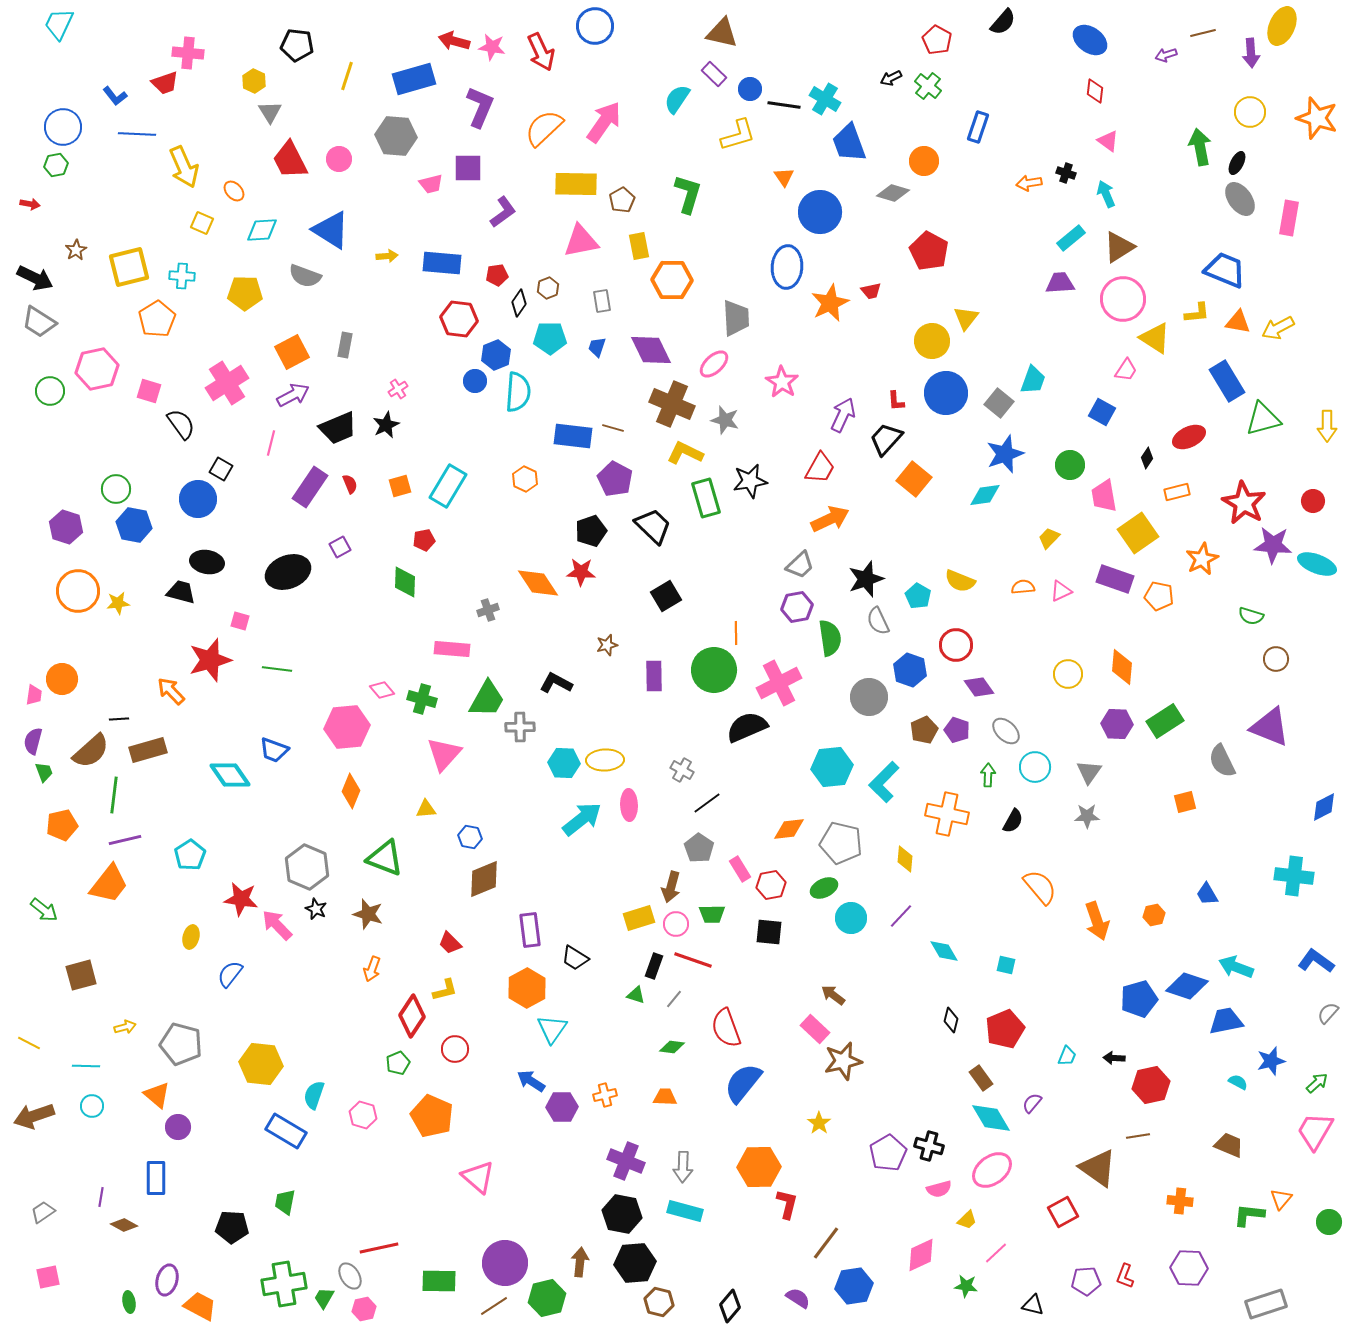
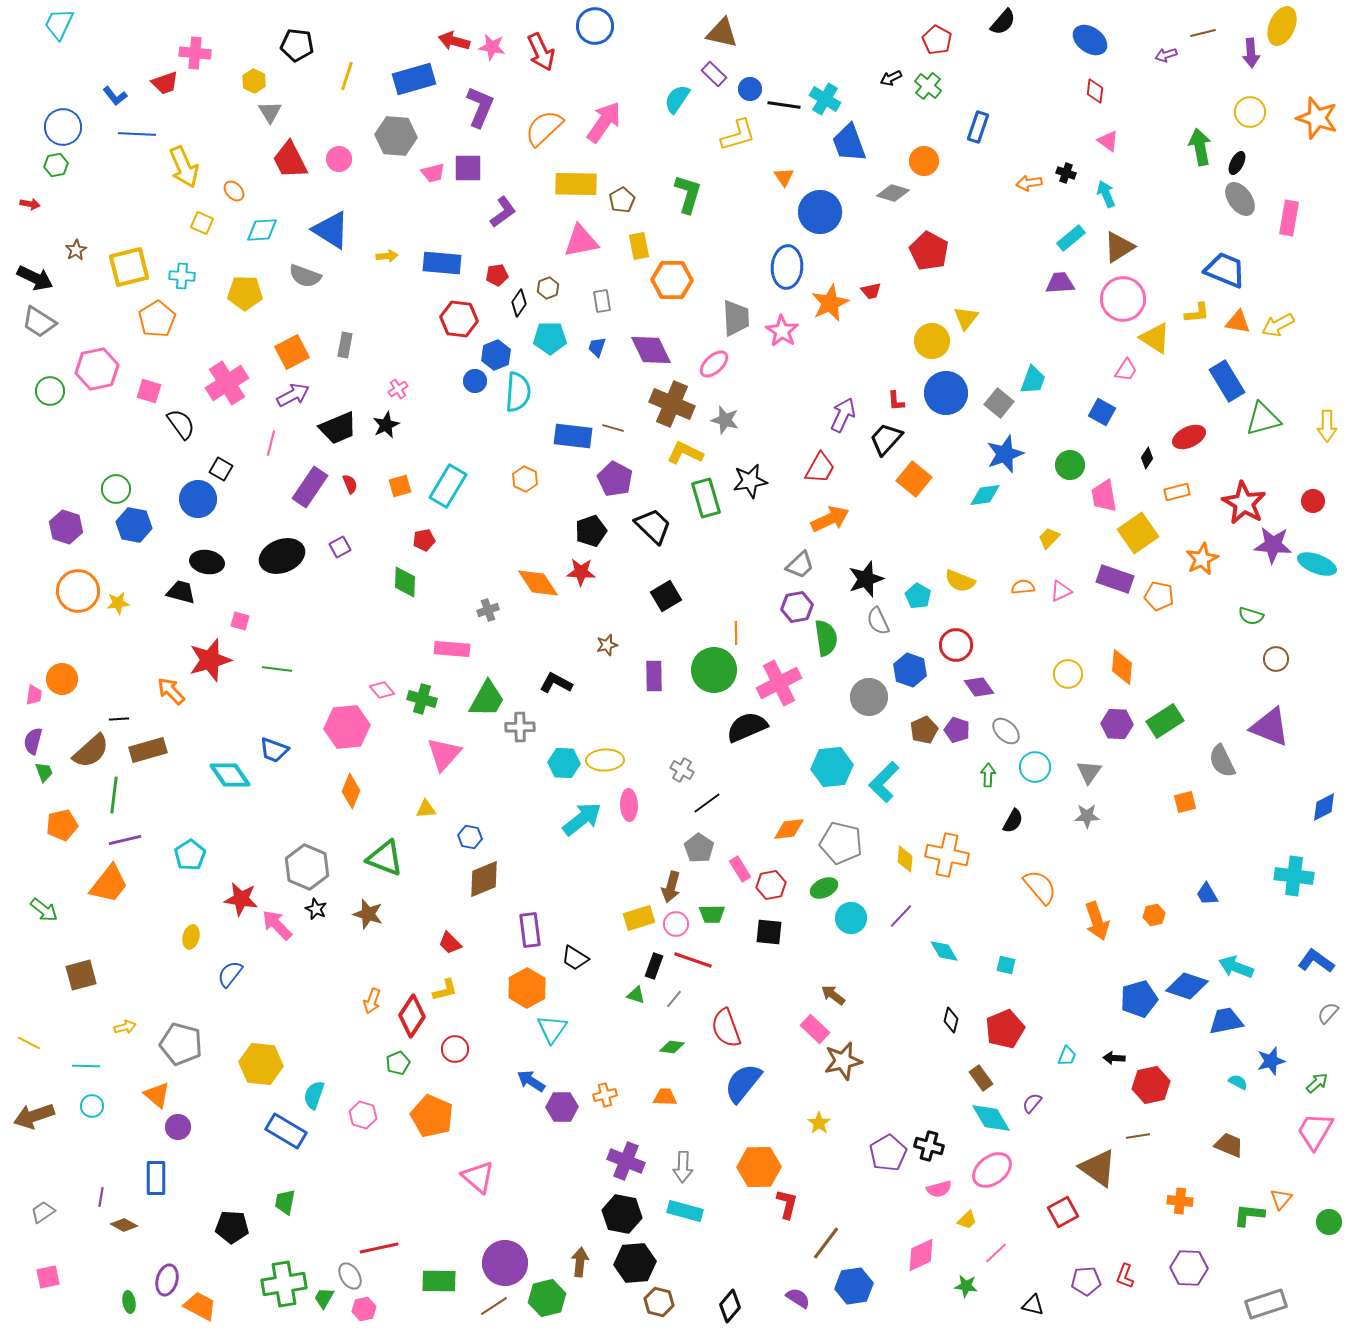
pink cross at (188, 53): moved 7 px right
pink trapezoid at (431, 184): moved 2 px right, 11 px up
yellow arrow at (1278, 328): moved 3 px up
pink star at (782, 382): moved 51 px up
black ellipse at (288, 572): moved 6 px left, 16 px up
green semicircle at (830, 638): moved 4 px left
orange cross at (947, 814): moved 41 px down
orange arrow at (372, 969): moved 32 px down
